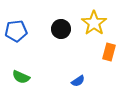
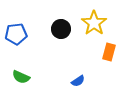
blue pentagon: moved 3 px down
